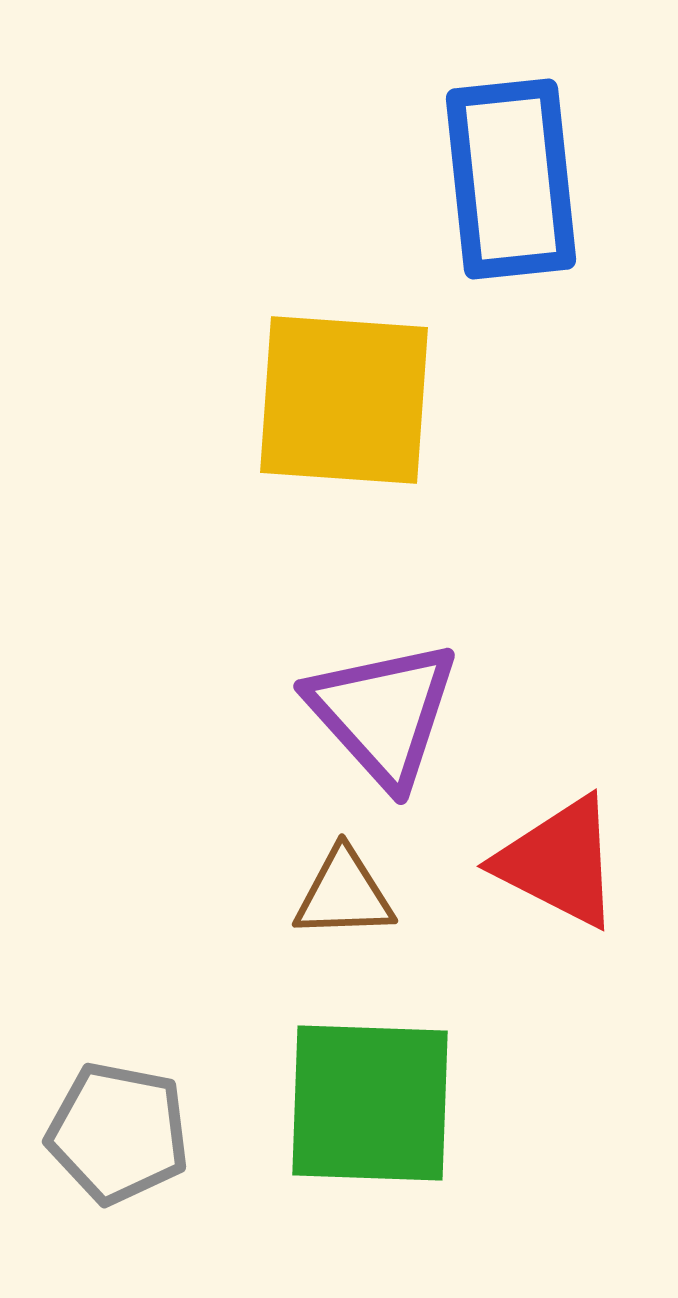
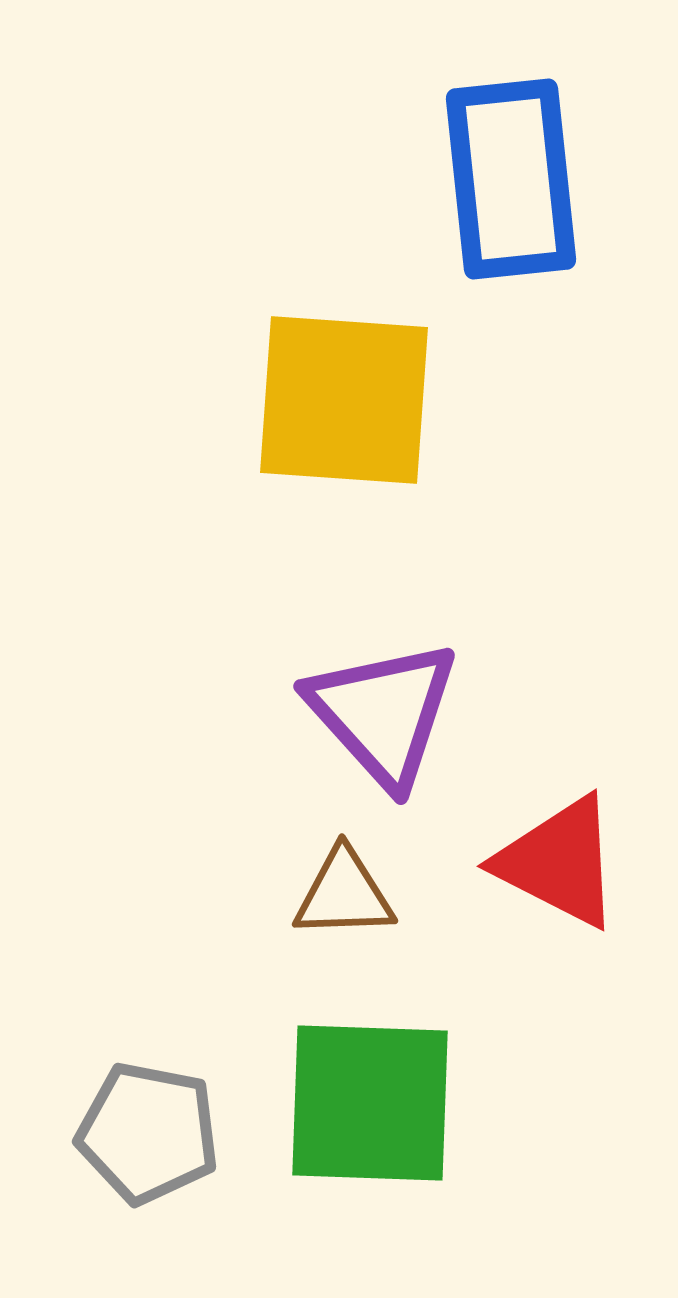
gray pentagon: moved 30 px right
